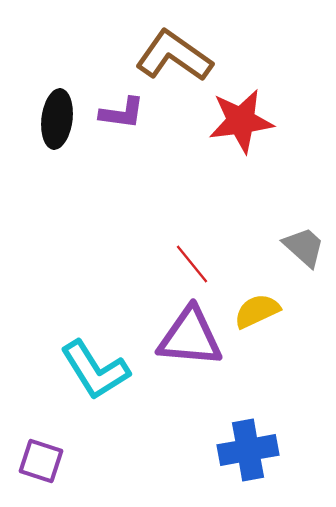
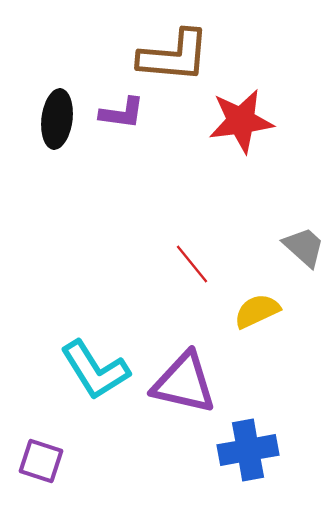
brown L-shape: rotated 150 degrees clockwise
purple triangle: moved 6 px left, 46 px down; rotated 8 degrees clockwise
